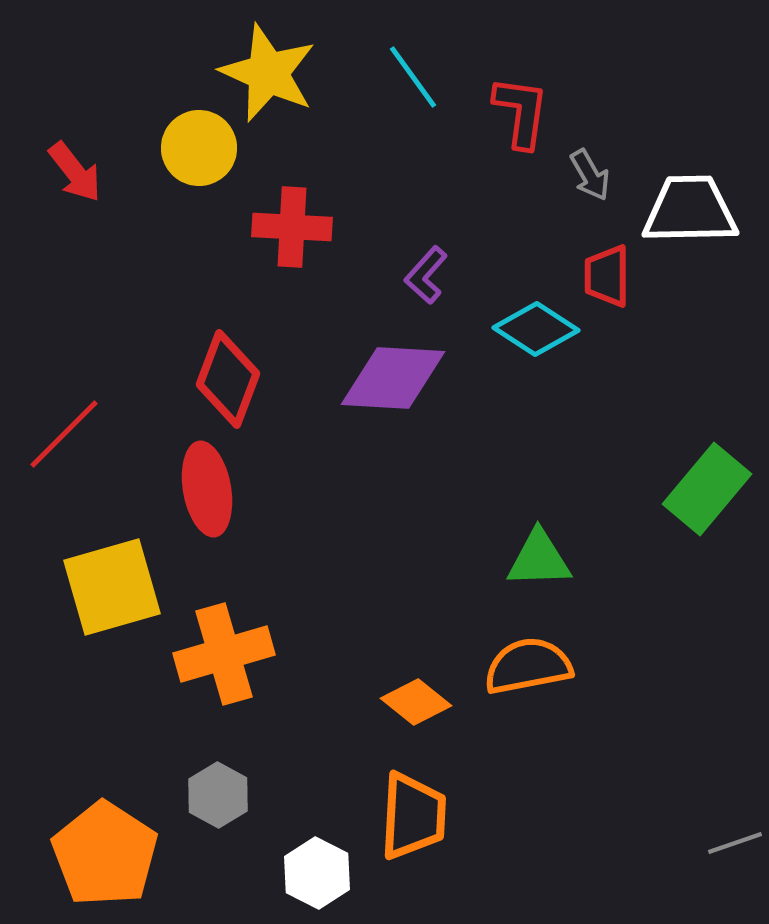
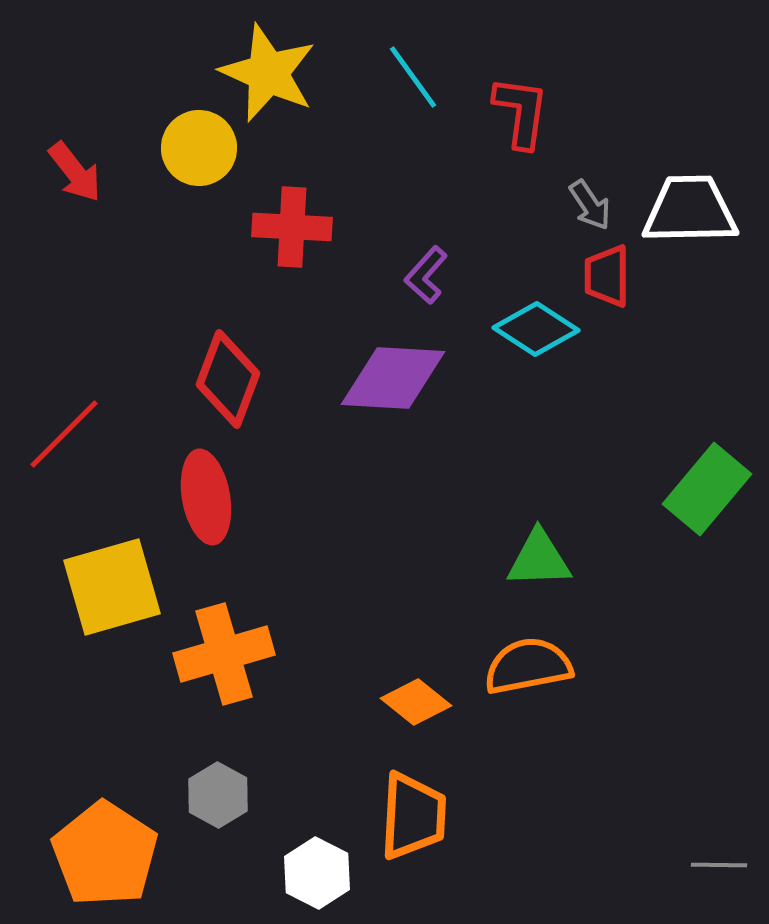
gray arrow: moved 30 px down; rotated 4 degrees counterclockwise
red ellipse: moved 1 px left, 8 px down
gray line: moved 16 px left, 22 px down; rotated 20 degrees clockwise
